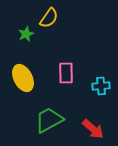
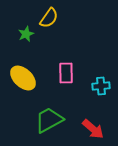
yellow ellipse: rotated 20 degrees counterclockwise
